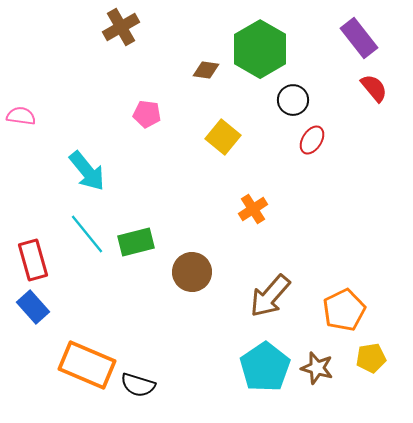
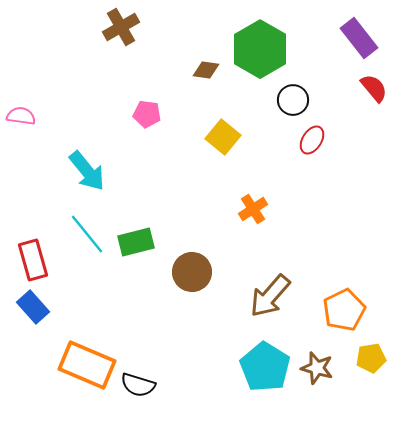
cyan pentagon: rotated 6 degrees counterclockwise
